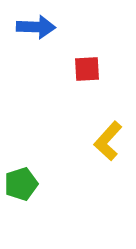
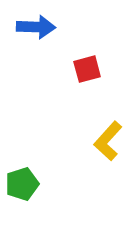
red square: rotated 12 degrees counterclockwise
green pentagon: moved 1 px right
